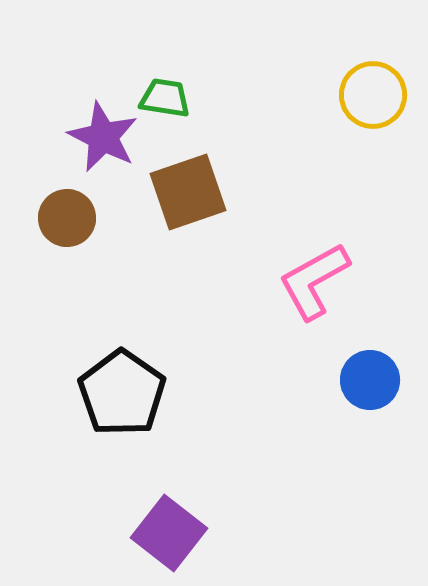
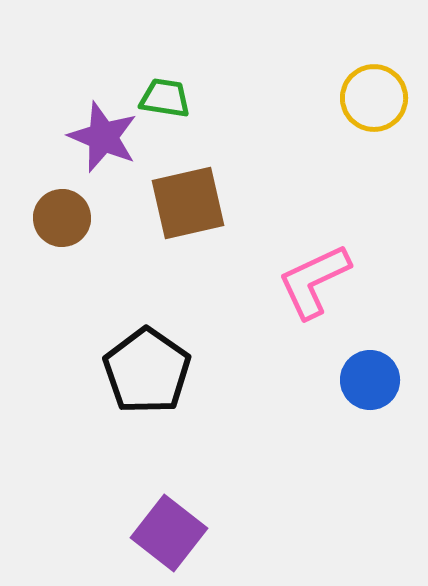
yellow circle: moved 1 px right, 3 px down
purple star: rotated 4 degrees counterclockwise
brown square: moved 11 px down; rotated 6 degrees clockwise
brown circle: moved 5 px left
pink L-shape: rotated 4 degrees clockwise
black pentagon: moved 25 px right, 22 px up
